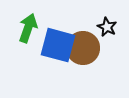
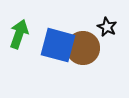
green arrow: moved 9 px left, 6 px down
